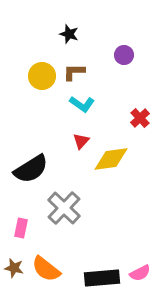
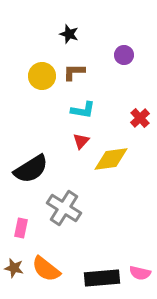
cyan L-shape: moved 1 px right, 6 px down; rotated 25 degrees counterclockwise
gray cross: rotated 12 degrees counterclockwise
pink semicircle: rotated 40 degrees clockwise
